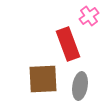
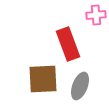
pink cross: moved 7 px right, 1 px up; rotated 30 degrees clockwise
gray ellipse: rotated 12 degrees clockwise
